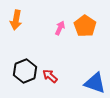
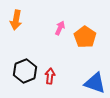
orange pentagon: moved 11 px down
red arrow: rotated 56 degrees clockwise
